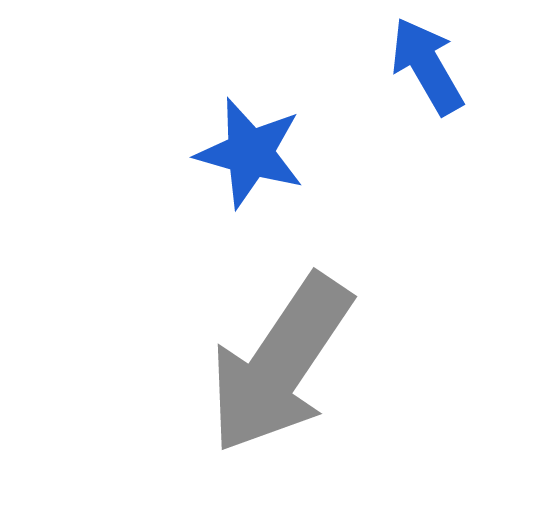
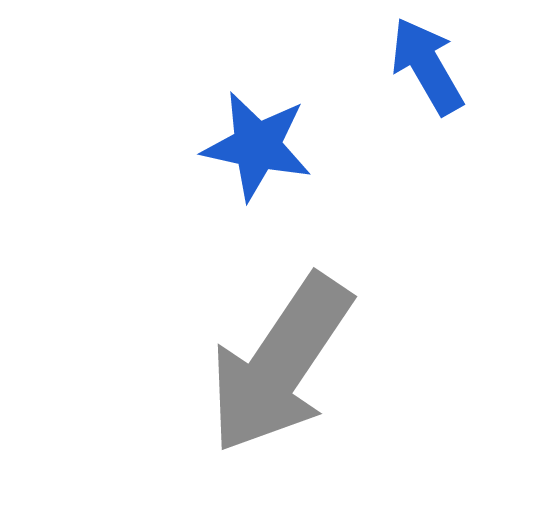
blue star: moved 7 px right, 7 px up; rotated 4 degrees counterclockwise
